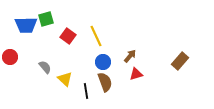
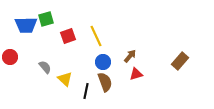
red square: rotated 35 degrees clockwise
black line: rotated 21 degrees clockwise
